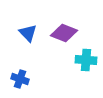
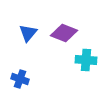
blue triangle: rotated 24 degrees clockwise
